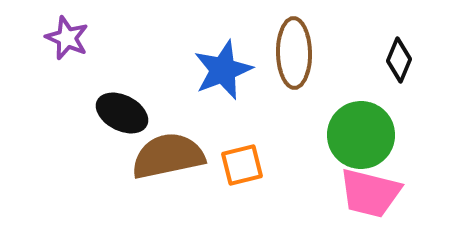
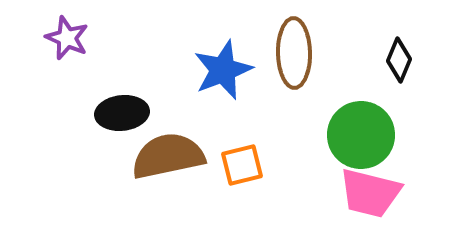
black ellipse: rotated 33 degrees counterclockwise
